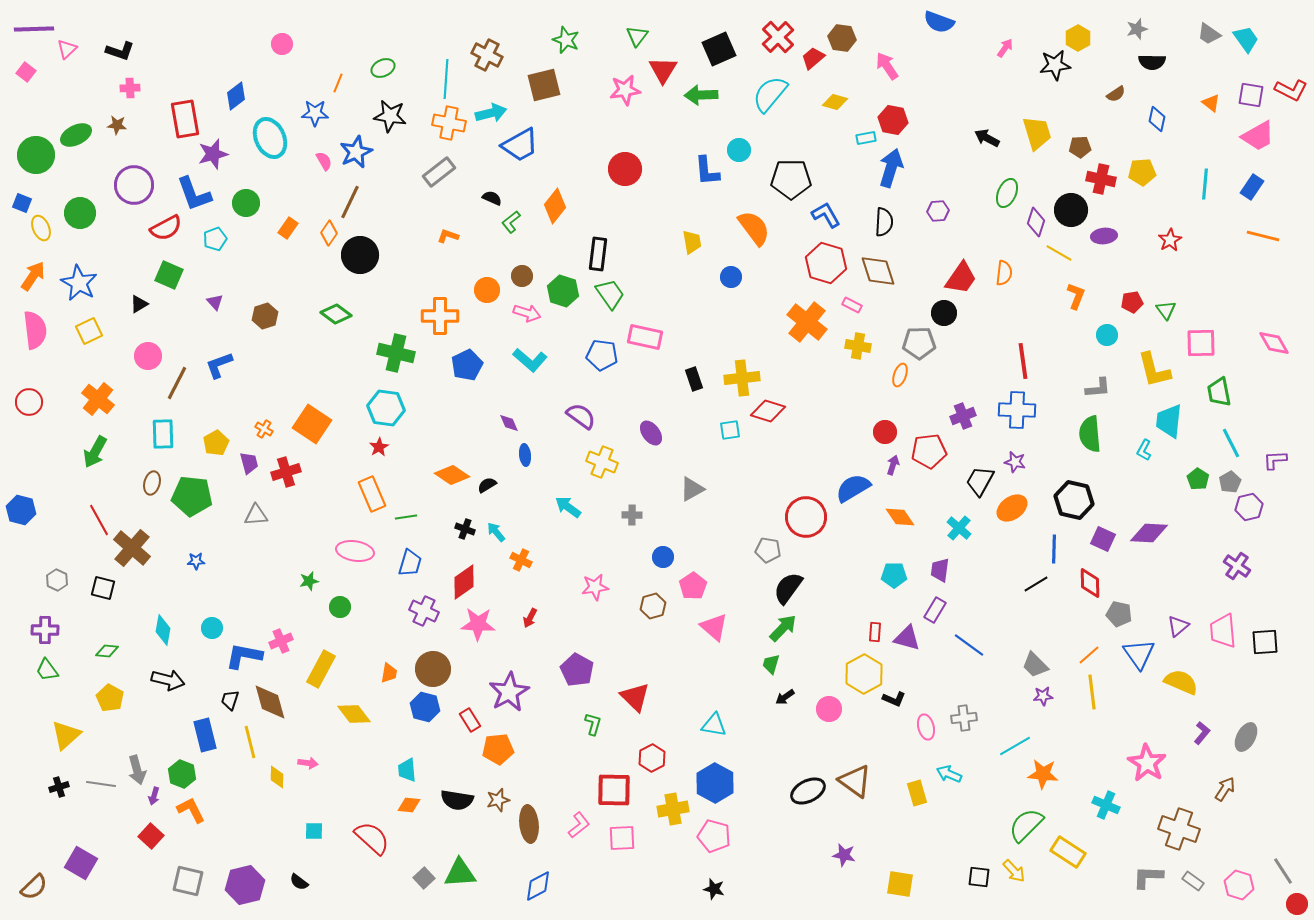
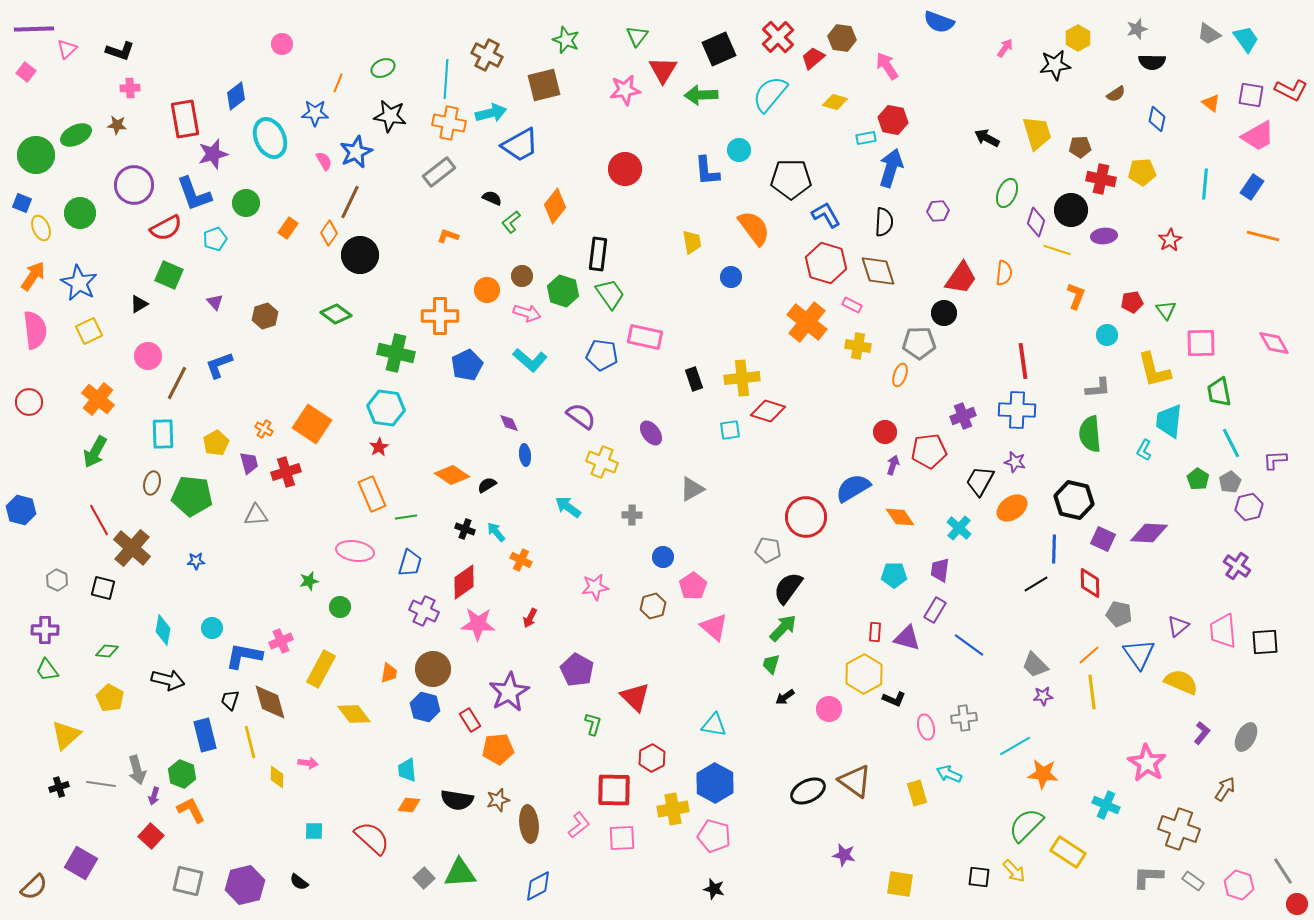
yellow line at (1059, 253): moved 2 px left, 3 px up; rotated 12 degrees counterclockwise
